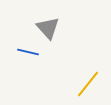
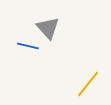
blue line: moved 6 px up
